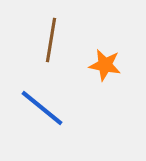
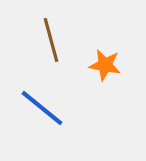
brown line: rotated 24 degrees counterclockwise
